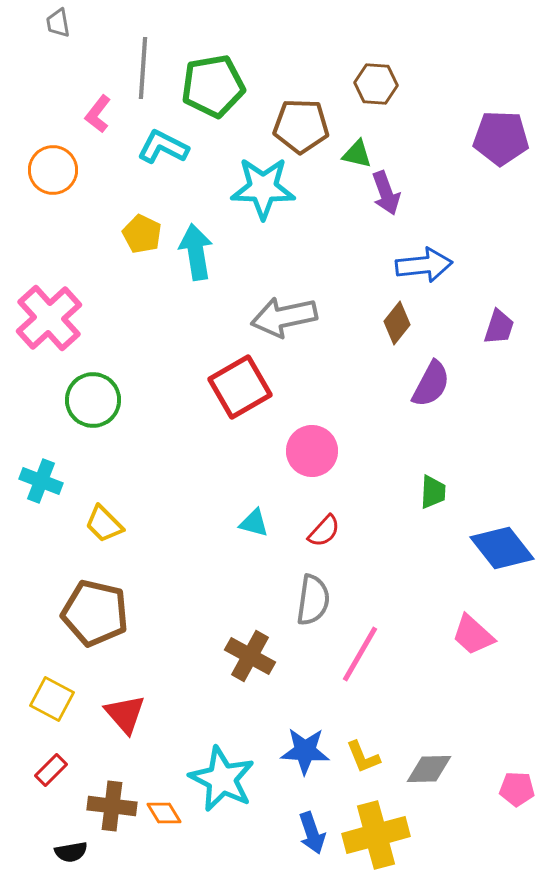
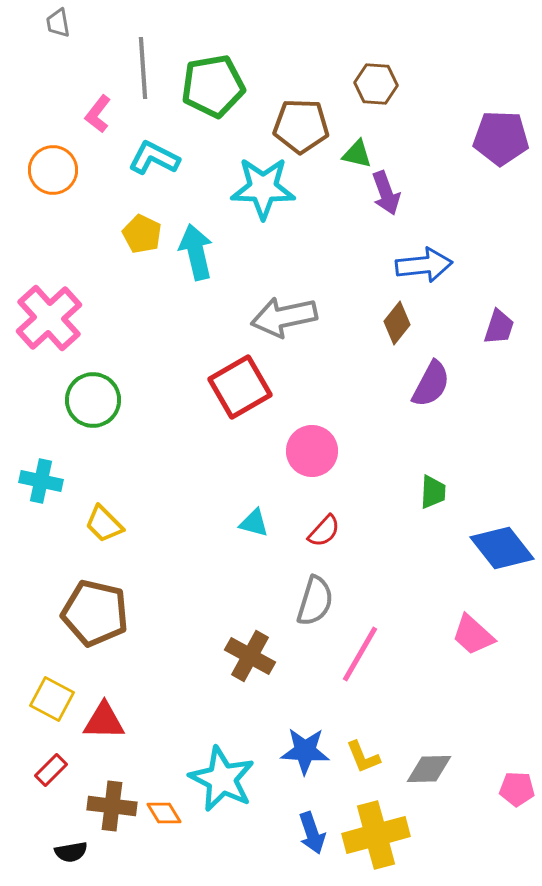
gray line at (143, 68): rotated 8 degrees counterclockwise
cyan L-shape at (163, 147): moved 9 px left, 11 px down
cyan arrow at (196, 252): rotated 4 degrees counterclockwise
cyan cross at (41, 481): rotated 9 degrees counterclockwise
gray semicircle at (313, 600): moved 2 px right, 1 px down; rotated 9 degrees clockwise
red triangle at (125, 714): moved 21 px left, 7 px down; rotated 48 degrees counterclockwise
